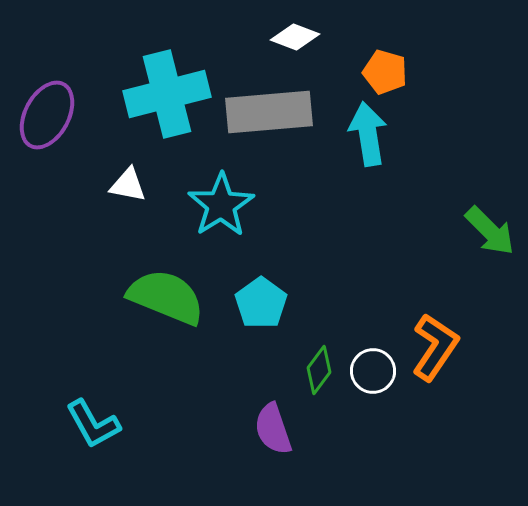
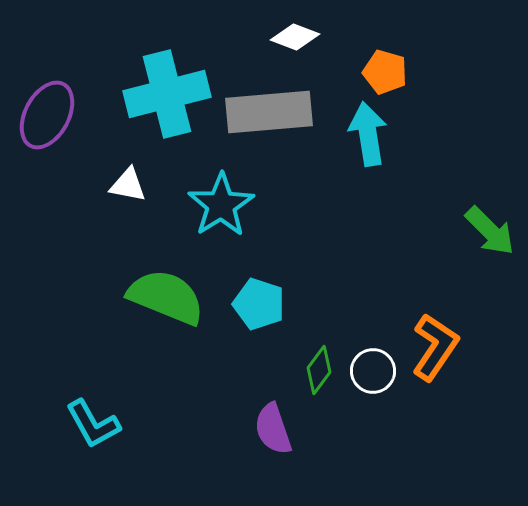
cyan pentagon: moved 2 px left, 1 px down; rotated 18 degrees counterclockwise
